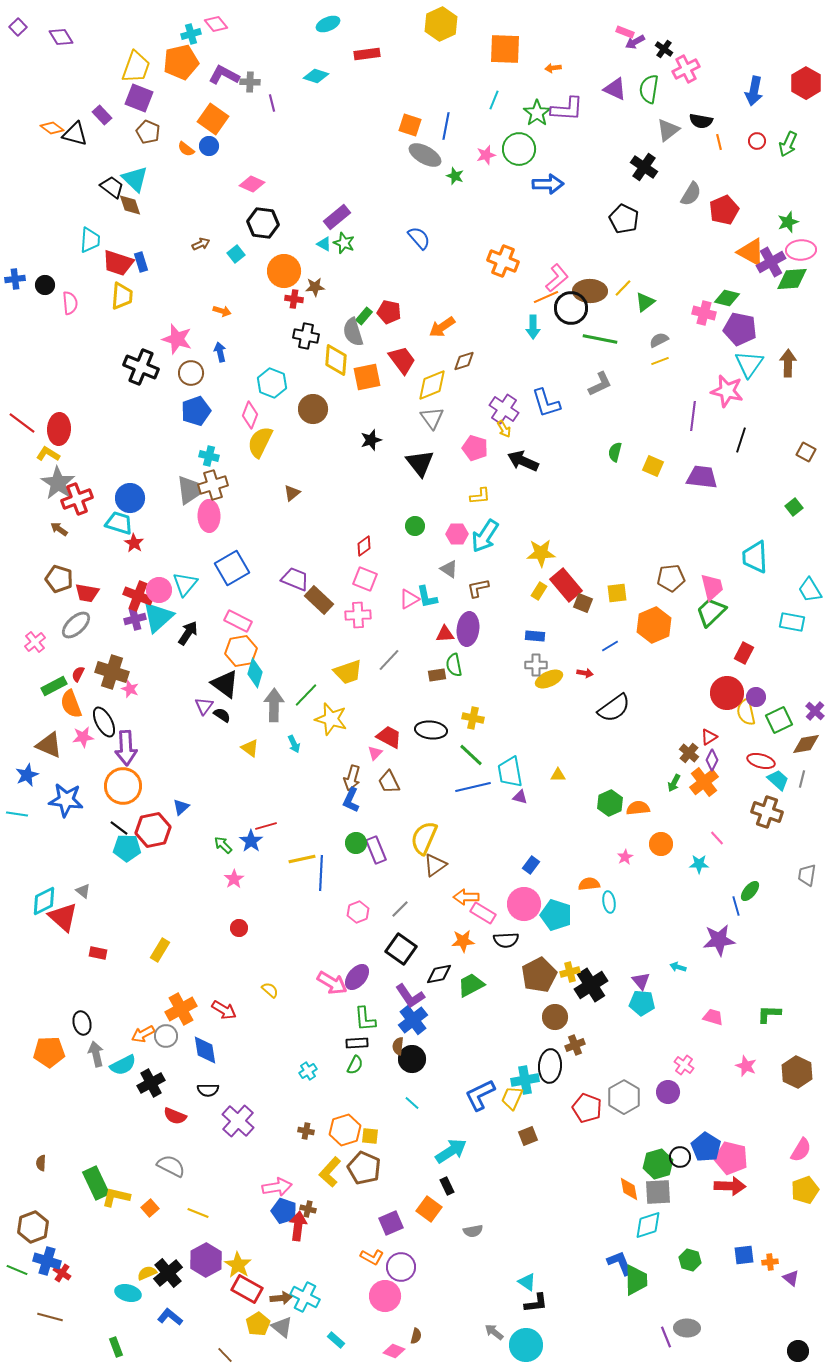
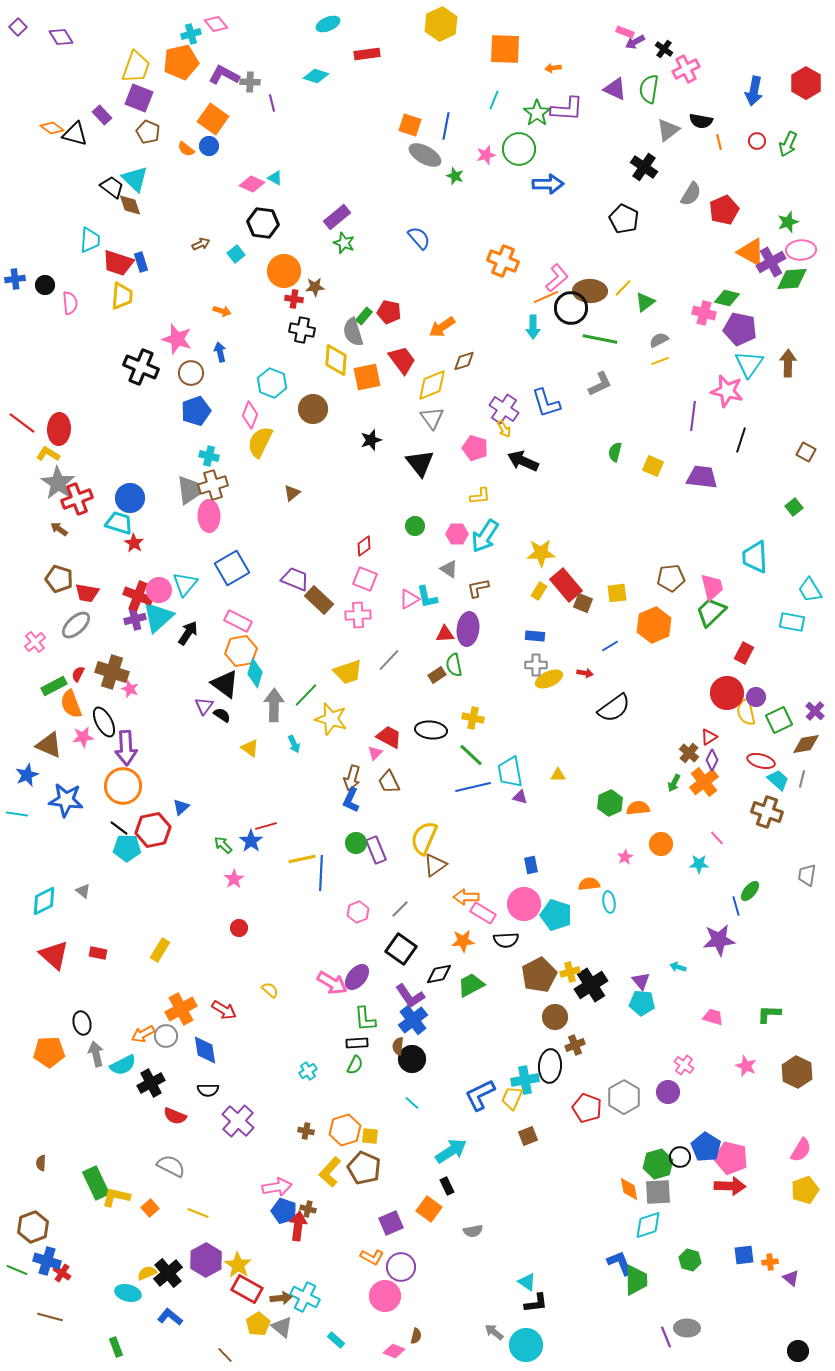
cyan triangle at (324, 244): moved 49 px left, 66 px up
black cross at (306, 336): moved 4 px left, 6 px up
brown rectangle at (437, 675): rotated 24 degrees counterclockwise
blue rectangle at (531, 865): rotated 48 degrees counterclockwise
red triangle at (63, 917): moved 9 px left, 38 px down
